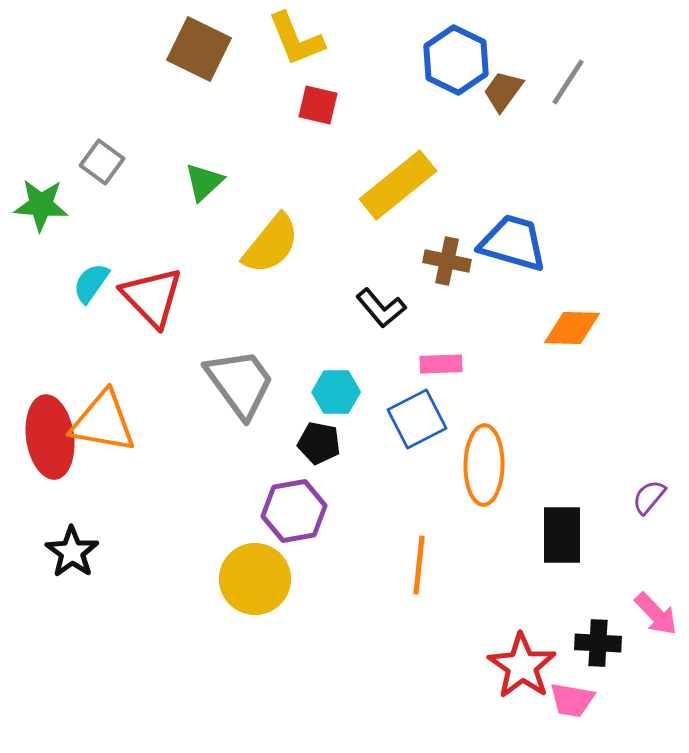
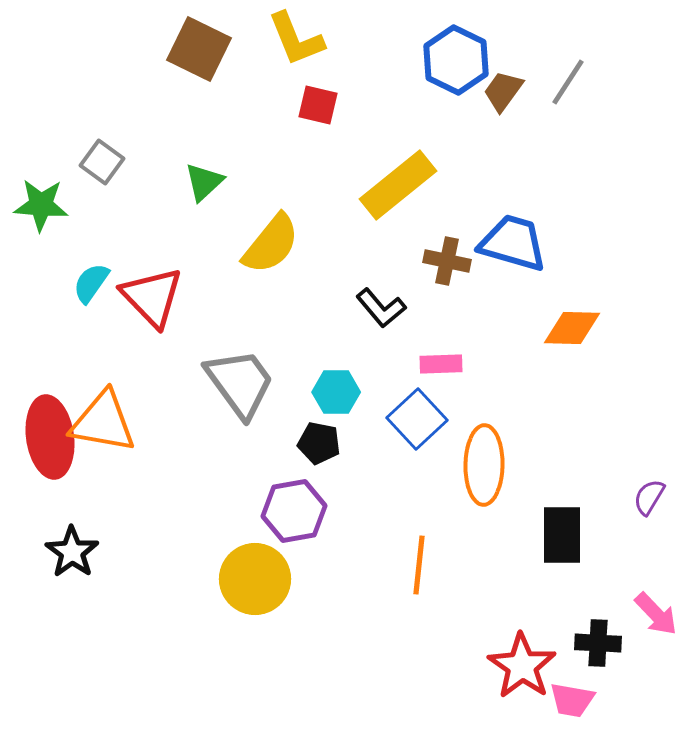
blue square: rotated 16 degrees counterclockwise
purple semicircle: rotated 9 degrees counterclockwise
